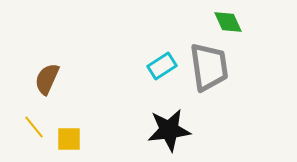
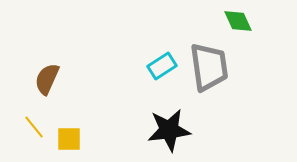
green diamond: moved 10 px right, 1 px up
